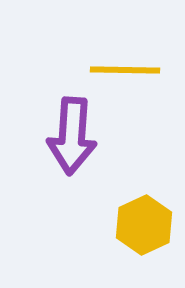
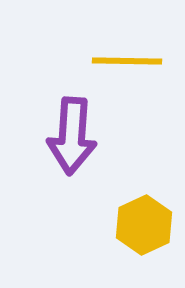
yellow line: moved 2 px right, 9 px up
